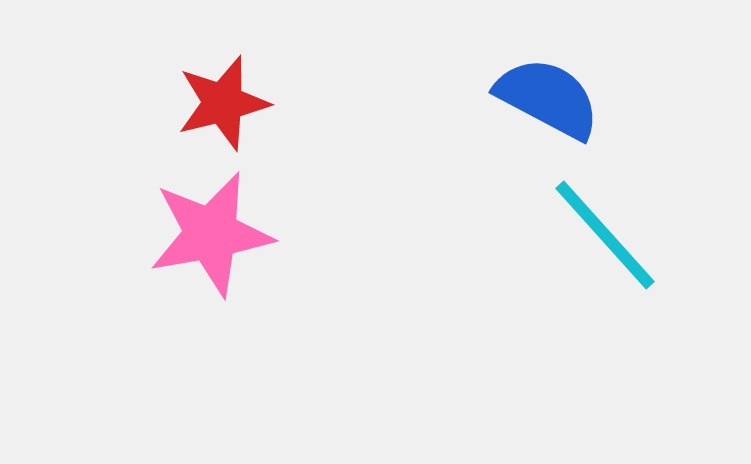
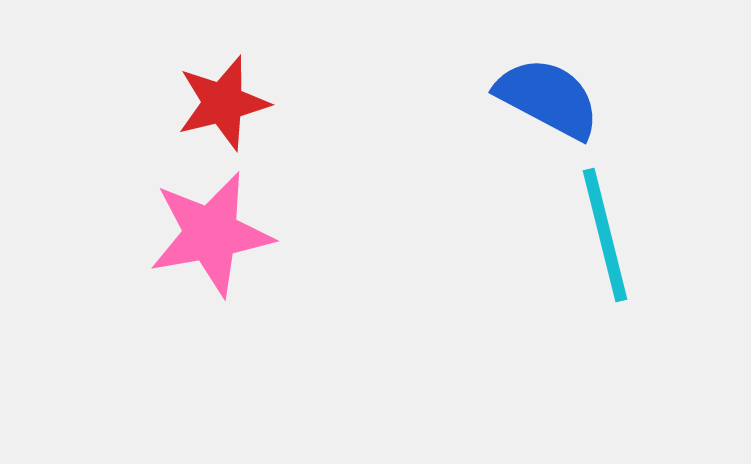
cyan line: rotated 28 degrees clockwise
